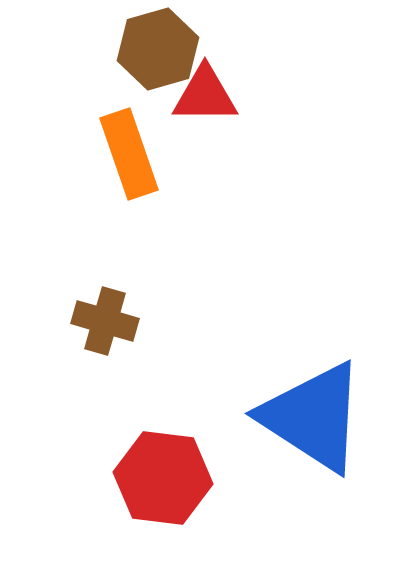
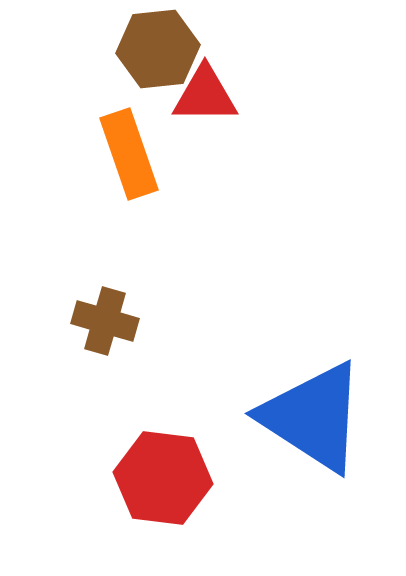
brown hexagon: rotated 10 degrees clockwise
